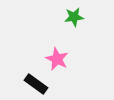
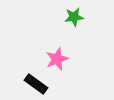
pink star: rotated 25 degrees clockwise
